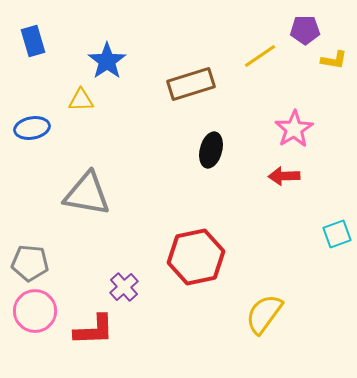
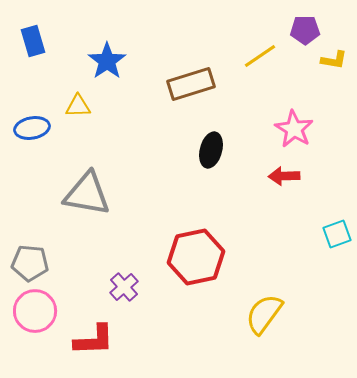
yellow triangle: moved 3 px left, 6 px down
pink star: rotated 9 degrees counterclockwise
red L-shape: moved 10 px down
